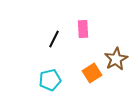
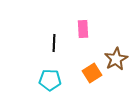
black line: moved 4 px down; rotated 24 degrees counterclockwise
cyan pentagon: rotated 15 degrees clockwise
